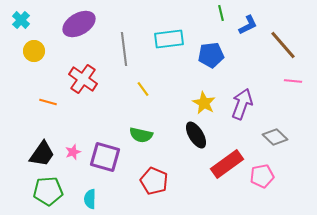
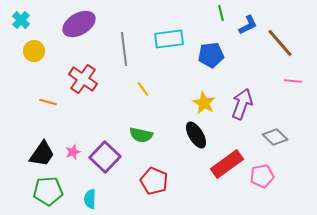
brown line: moved 3 px left, 2 px up
purple square: rotated 28 degrees clockwise
